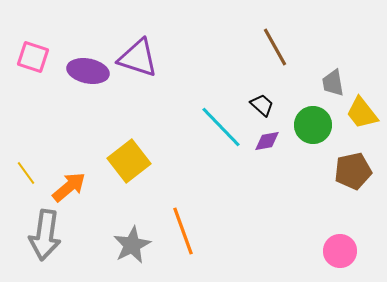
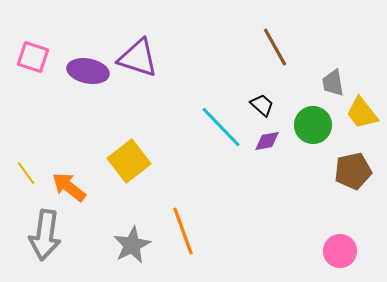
orange arrow: rotated 102 degrees counterclockwise
